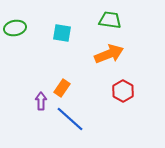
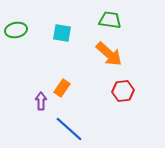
green ellipse: moved 1 px right, 2 px down
orange arrow: rotated 64 degrees clockwise
red hexagon: rotated 25 degrees clockwise
blue line: moved 1 px left, 10 px down
